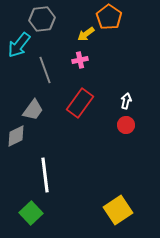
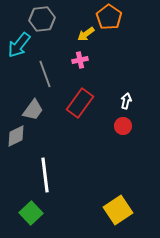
gray line: moved 4 px down
red circle: moved 3 px left, 1 px down
